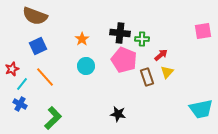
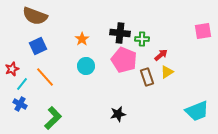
yellow triangle: rotated 16 degrees clockwise
cyan trapezoid: moved 4 px left, 2 px down; rotated 10 degrees counterclockwise
black star: rotated 21 degrees counterclockwise
